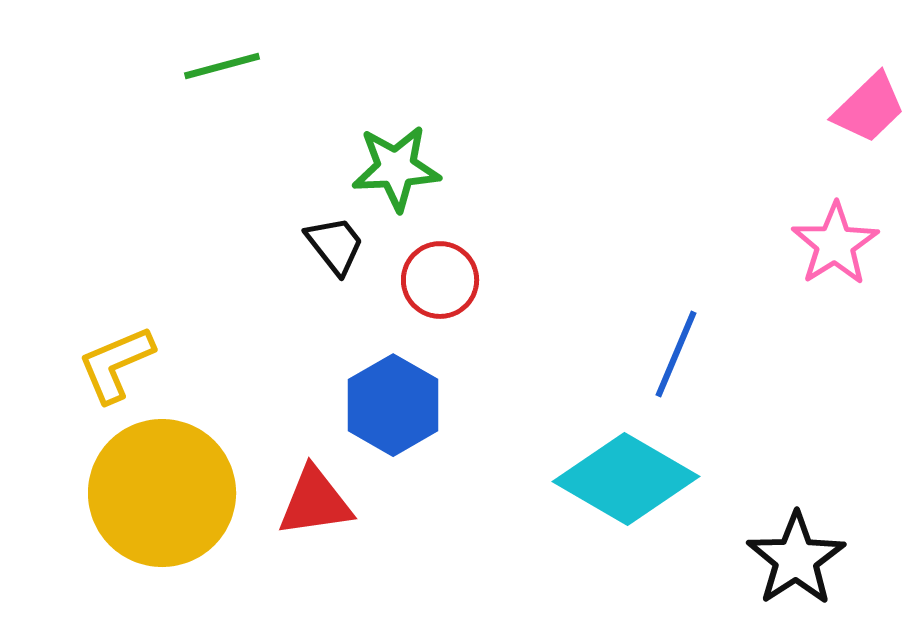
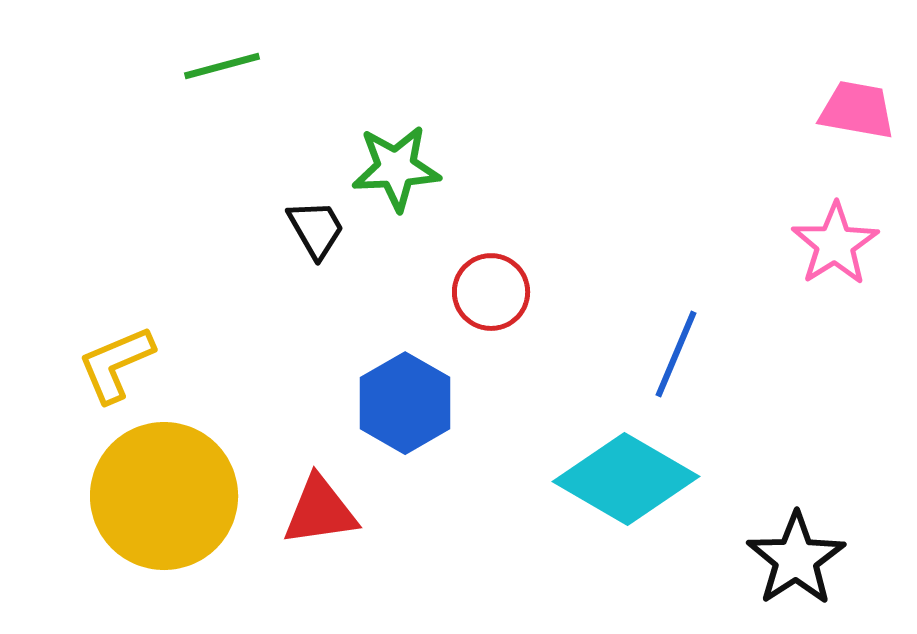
pink trapezoid: moved 12 px left, 2 px down; rotated 126 degrees counterclockwise
black trapezoid: moved 19 px left, 16 px up; rotated 8 degrees clockwise
red circle: moved 51 px right, 12 px down
blue hexagon: moved 12 px right, 2 px up
yellow circle: moved 2 px right, 3 px down
red triangle: moved 5 px right, 9 px down
